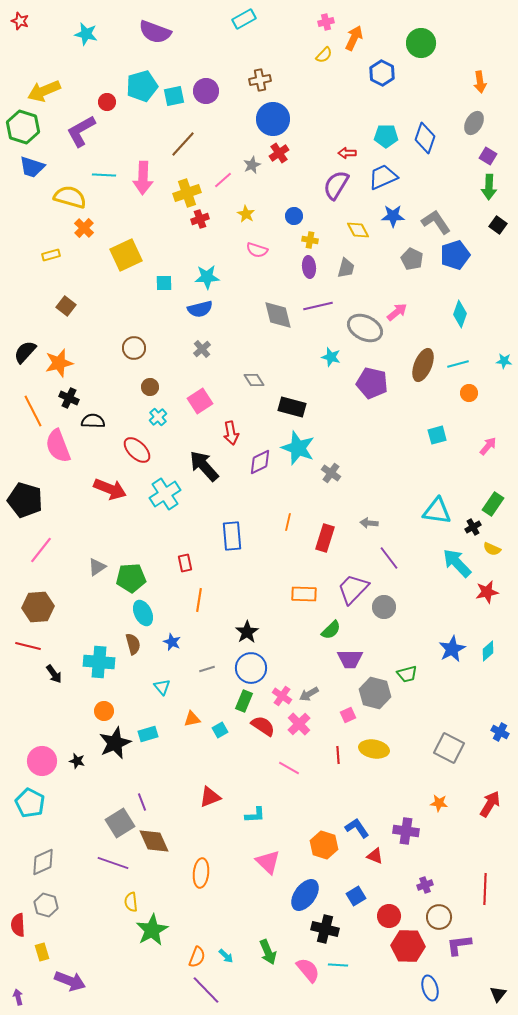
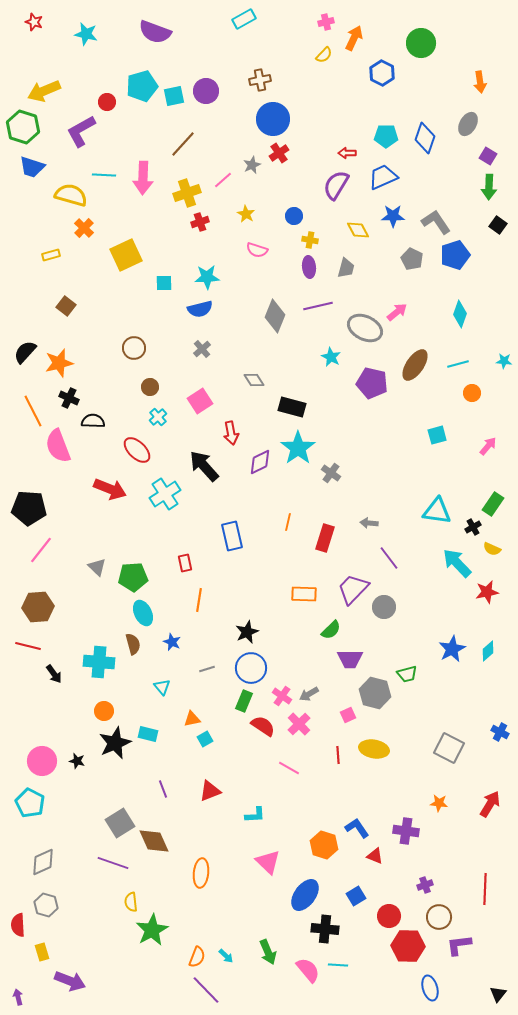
red star at (20, 21): moved 14 px right, 1 px down
gray ellipse at (474, 123): moved 6 px left, 1 px down
yellow semicircle at (70, 197): moved 1 px right, 2 px up
red cross at (200, 219): moved 3 px down
gray diamond at (278, 315): moved 3 px left, 1 px down; rotated 36 degrees clockwise
cyan star at (331, 357): rotated 12 degrees clockwise
brown ellipse at (423, 365): moved 8 px left; rotated 12 degrees clockwise
orange circle at (469, 393): moved 3 px right
cyan star at (298, 448): rotated 16 degrees clockwise
black pentagon at (25, 500): moved 4 px right, 8 px down; rotated 12 degrees counterclockwise
blue rectangle at (232, 536): rotated 8 degrees counterclockwise
gray triangle at (97, 567): rotated 42 degrees counterclockwise
green pentagon at (131, 578): moved 2 px right, 1 px up
black star at (247, 632): rotated 10 degrees clockwise
cyan square at (220, 730): moved 15 px left, 9 px down
cyan rectangle at (148, 734): rotated 30 degrees clockwise
red triangle at (210, 797): moved 6 px up
purple line at (142, 802): moved 21 px right, 13 px up
black cross at (325, 929): rotated 8 degrees counterclockwise
